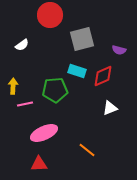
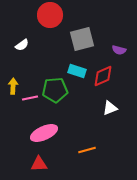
pink line: moved 5 px right, 6 px up
orange line: rotated 54 degrees counterclockwise
